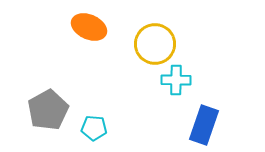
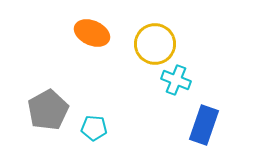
orange ellipse: moved 3 px right, 6 px down
cyan cross: rotated 20 degrees clockwise
